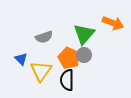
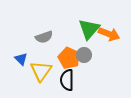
orange arrow: moved 4 px left, 11 px down
green triangle: moved 5 px right, 5 px up
